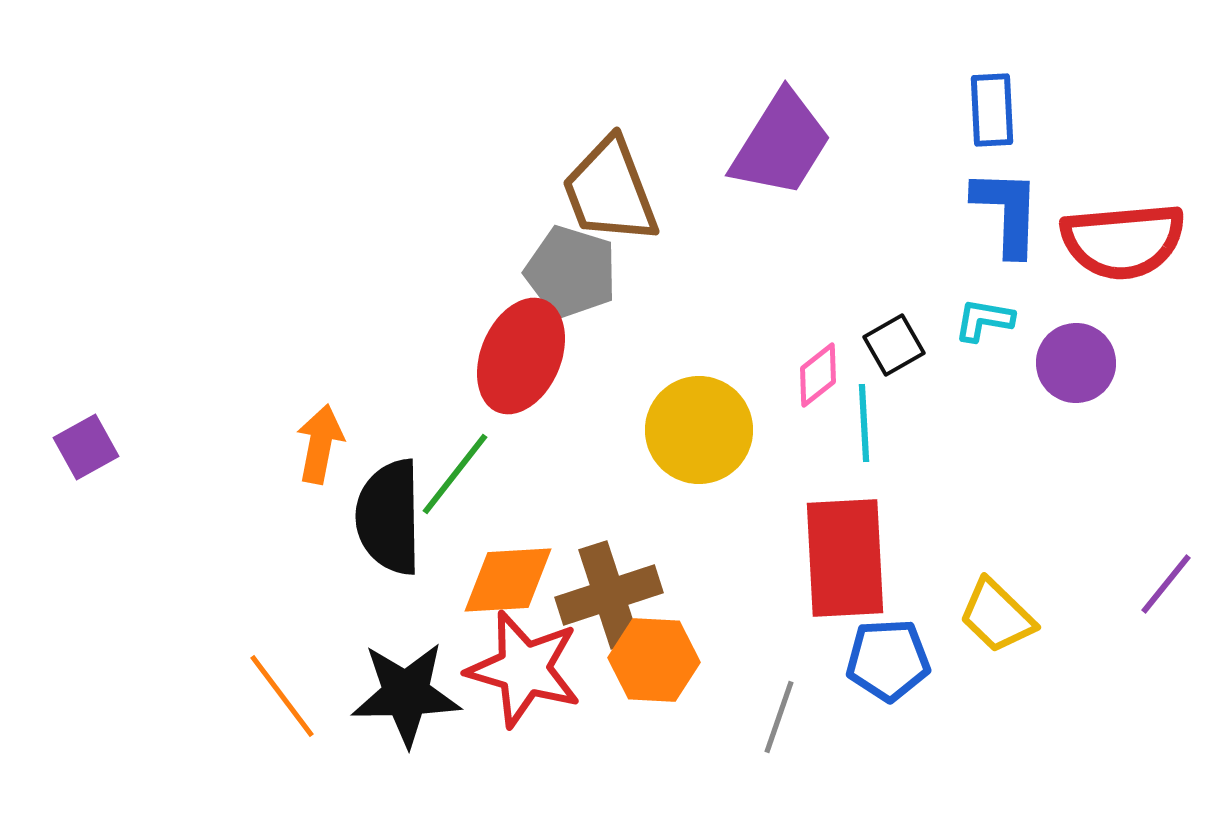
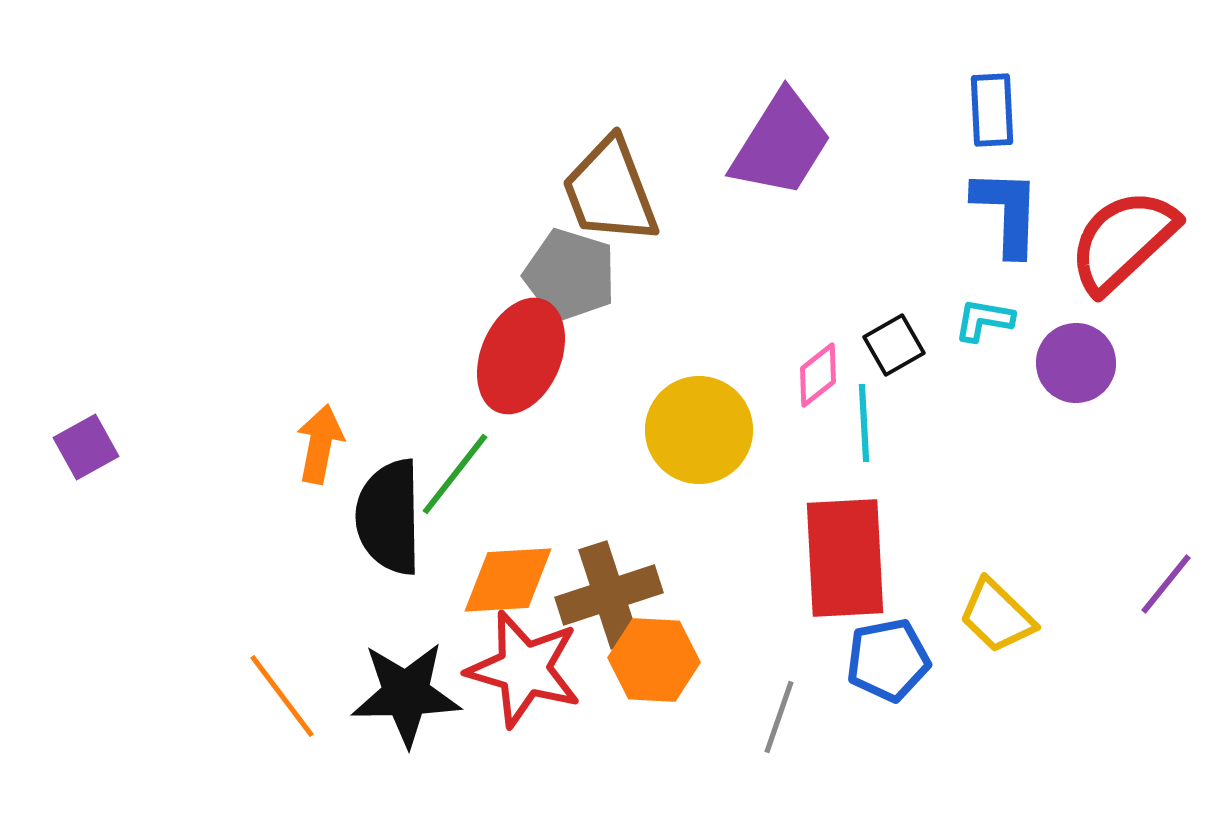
red semicircle: rotated 142 degrees clockwise
gray pentagon: moved 1 px left, 3 px down
blue pentagon: rotated 8 degrees counterclockwise
